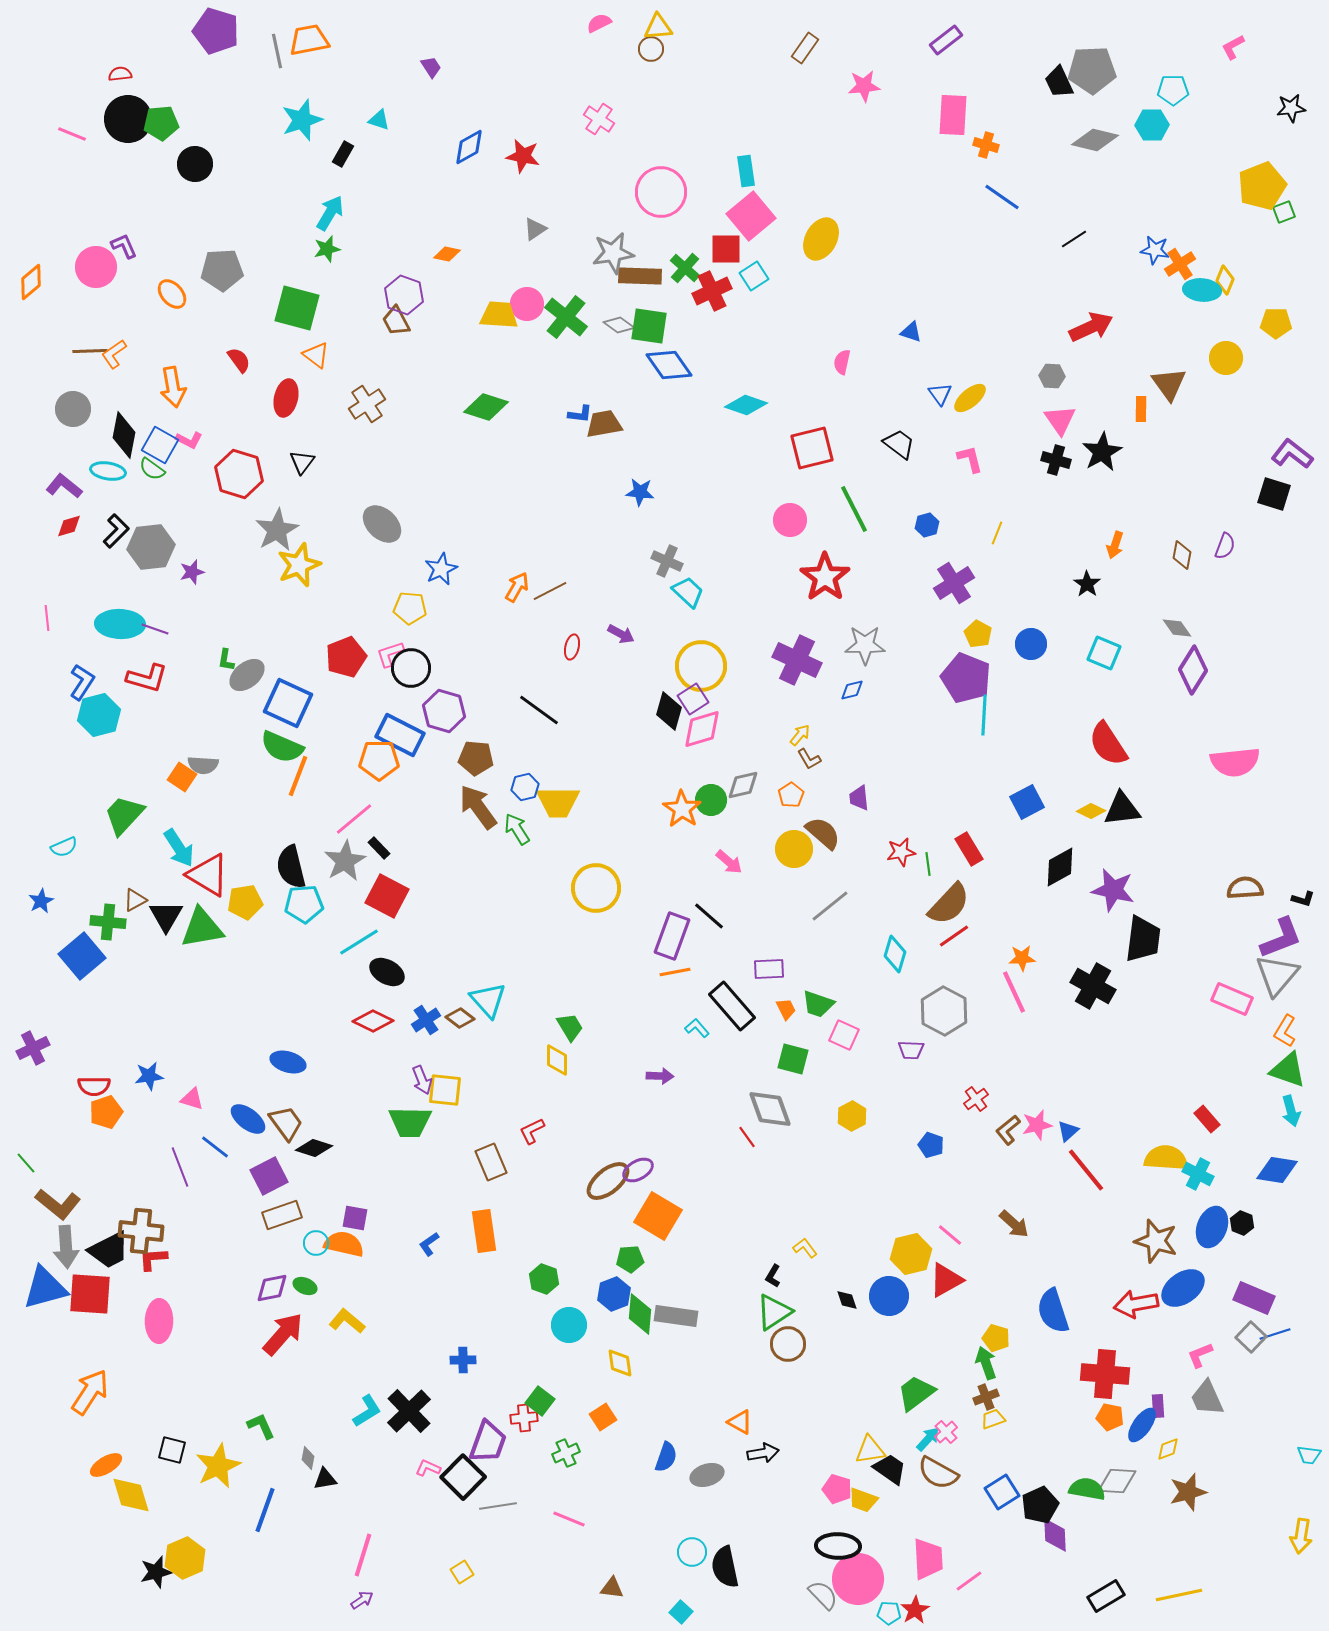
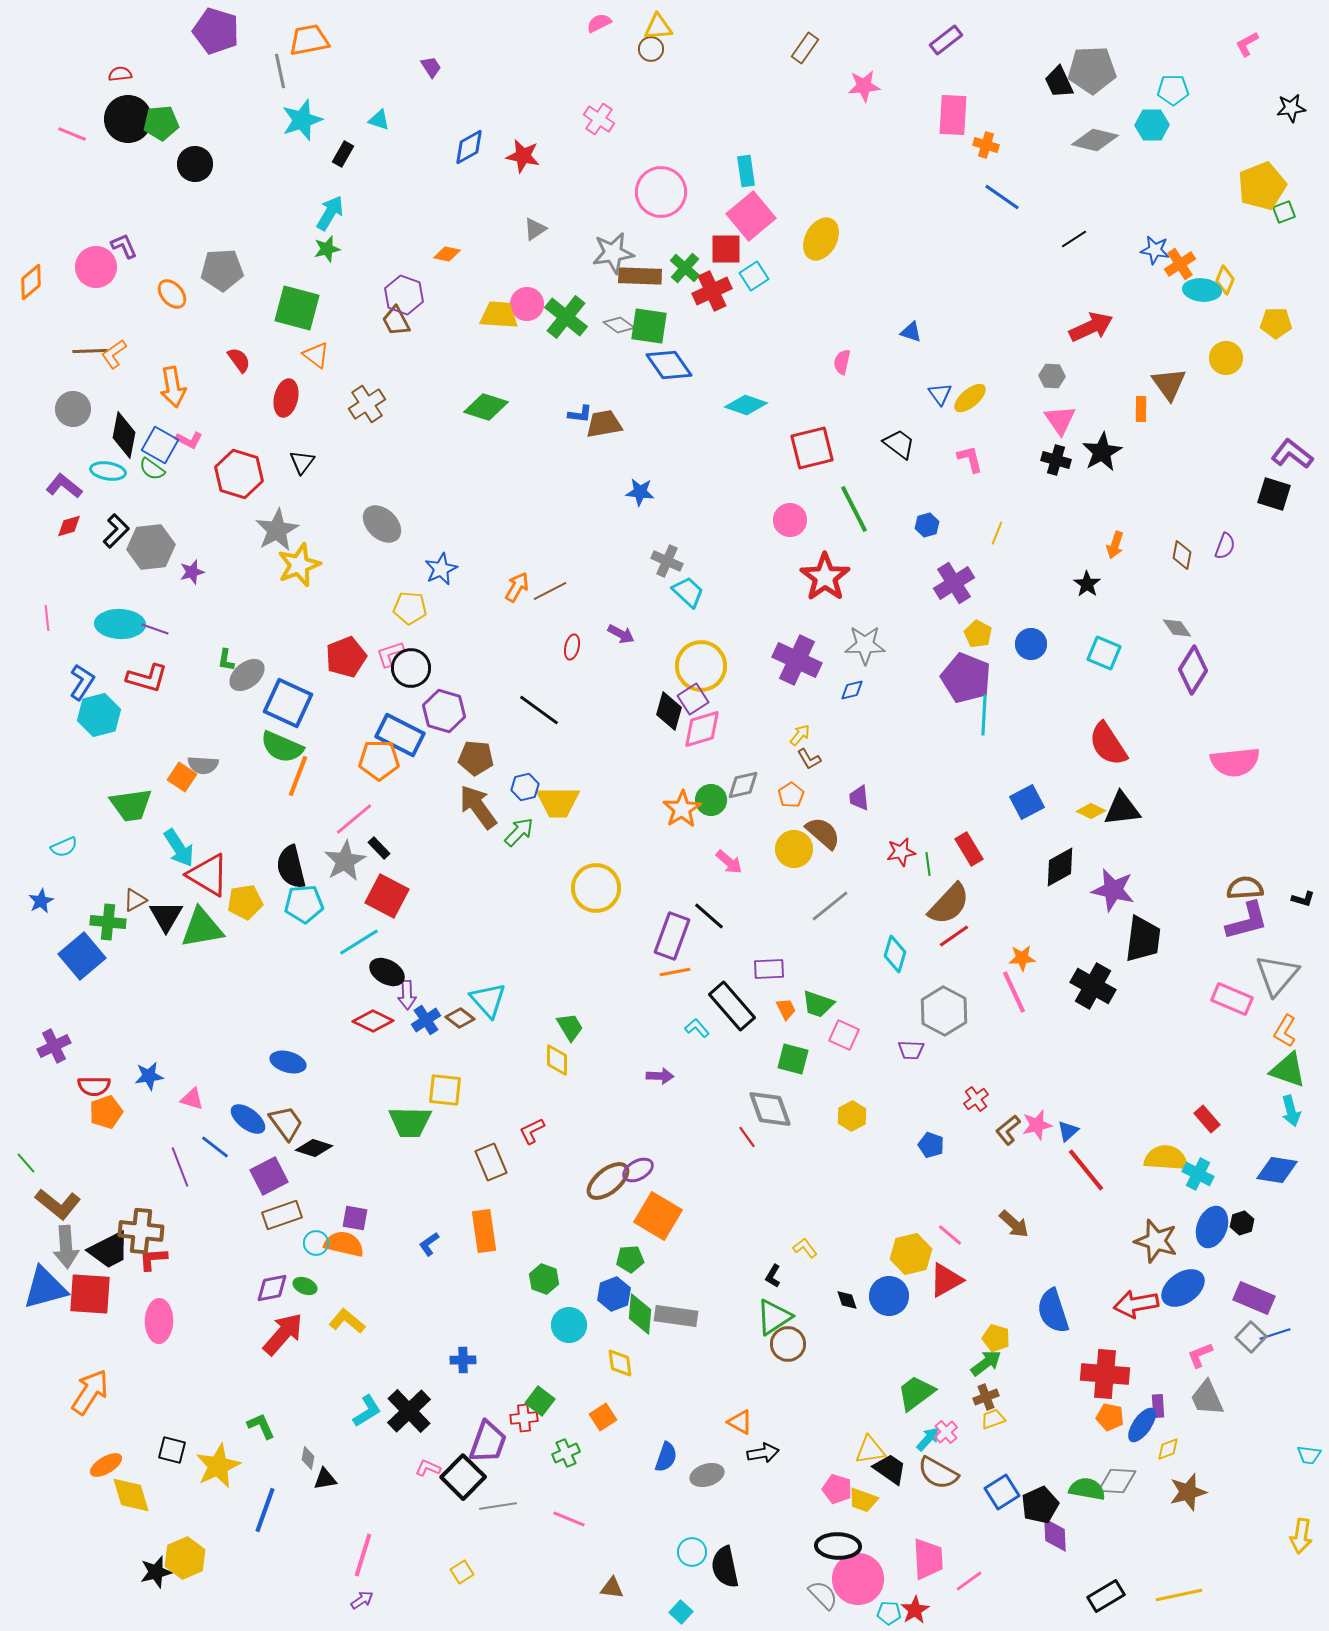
pink L-shape at (1233, 47): moved 14 px right, 3 px up
gray line at (277, 51): moved 3 px right, 20 px down
orange star at (682, 809): rotated 6 degrees clockwise
green trapezoid at (124, 815): moved 7 px right, 10 px up; rotated 141 degrees counterclockwise
green arrow at (517, 829): moved 2 px right, 3 px down; rotated 76 degrees clockwise
purple L-shape at (1281, 938): moved 34 px left, 17 px up; rotated 6 degrees clockwise
purple cross at (33, 1048): moved 21 px right, 2 px up
purple arrow at (422, 1080): moved 15 px left, 85 px up; rotated 20 degrees clockwise
black hexagon at (1242, 1223): rotated 20 degrees clockwise
green triangle at (774, 1312): moved 5 px down
green arrow at (986, 1363): rotated 72 degrees clockwise
